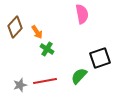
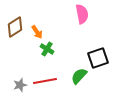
brown diamond: rotated 15 degrees clockwise
black square: moved 2 px left
